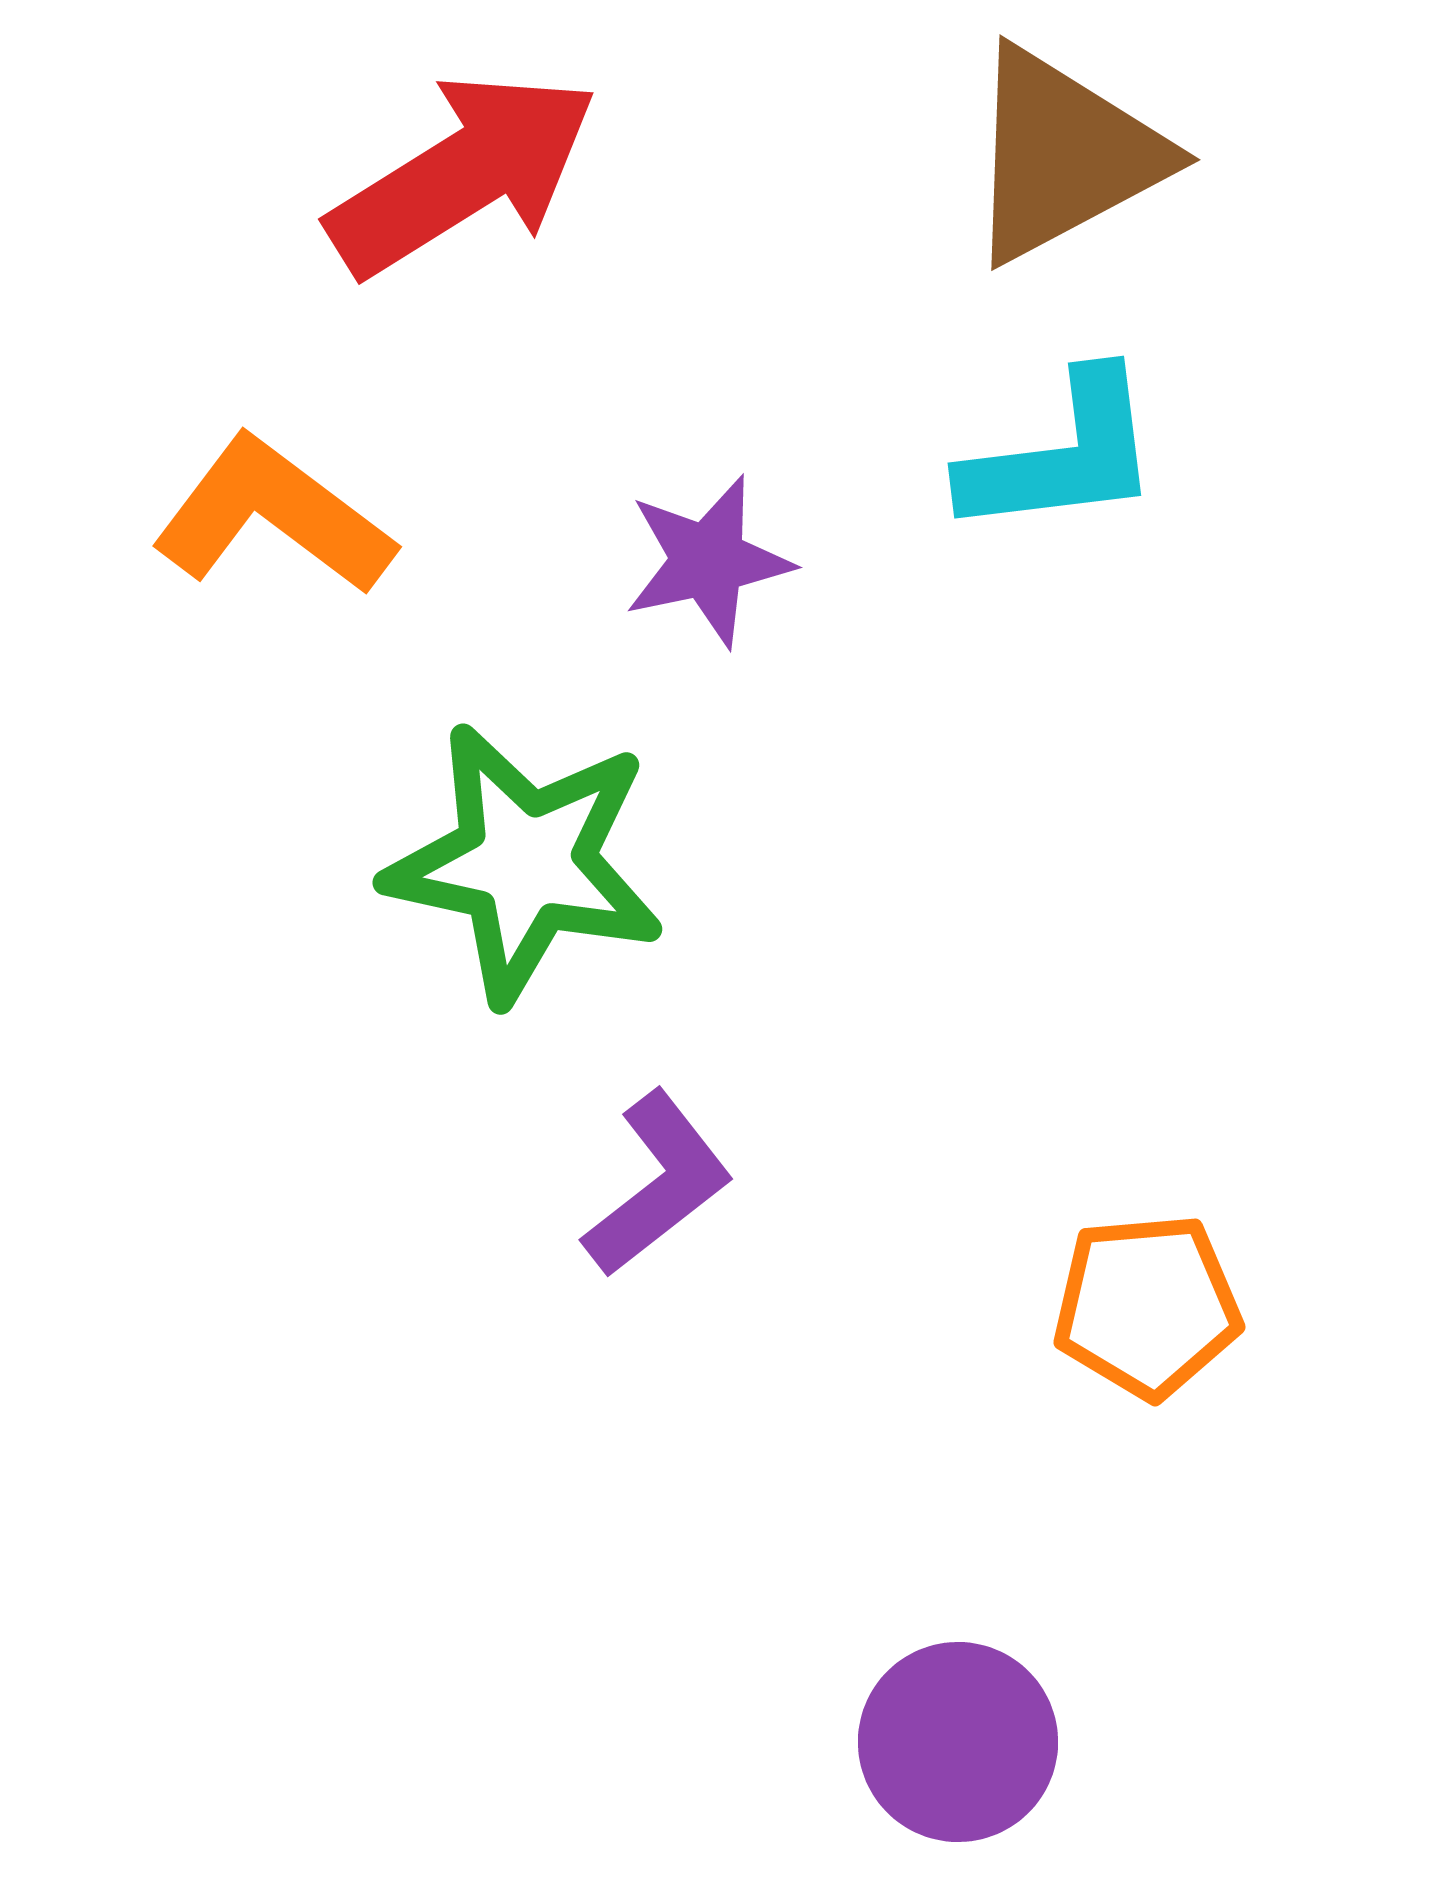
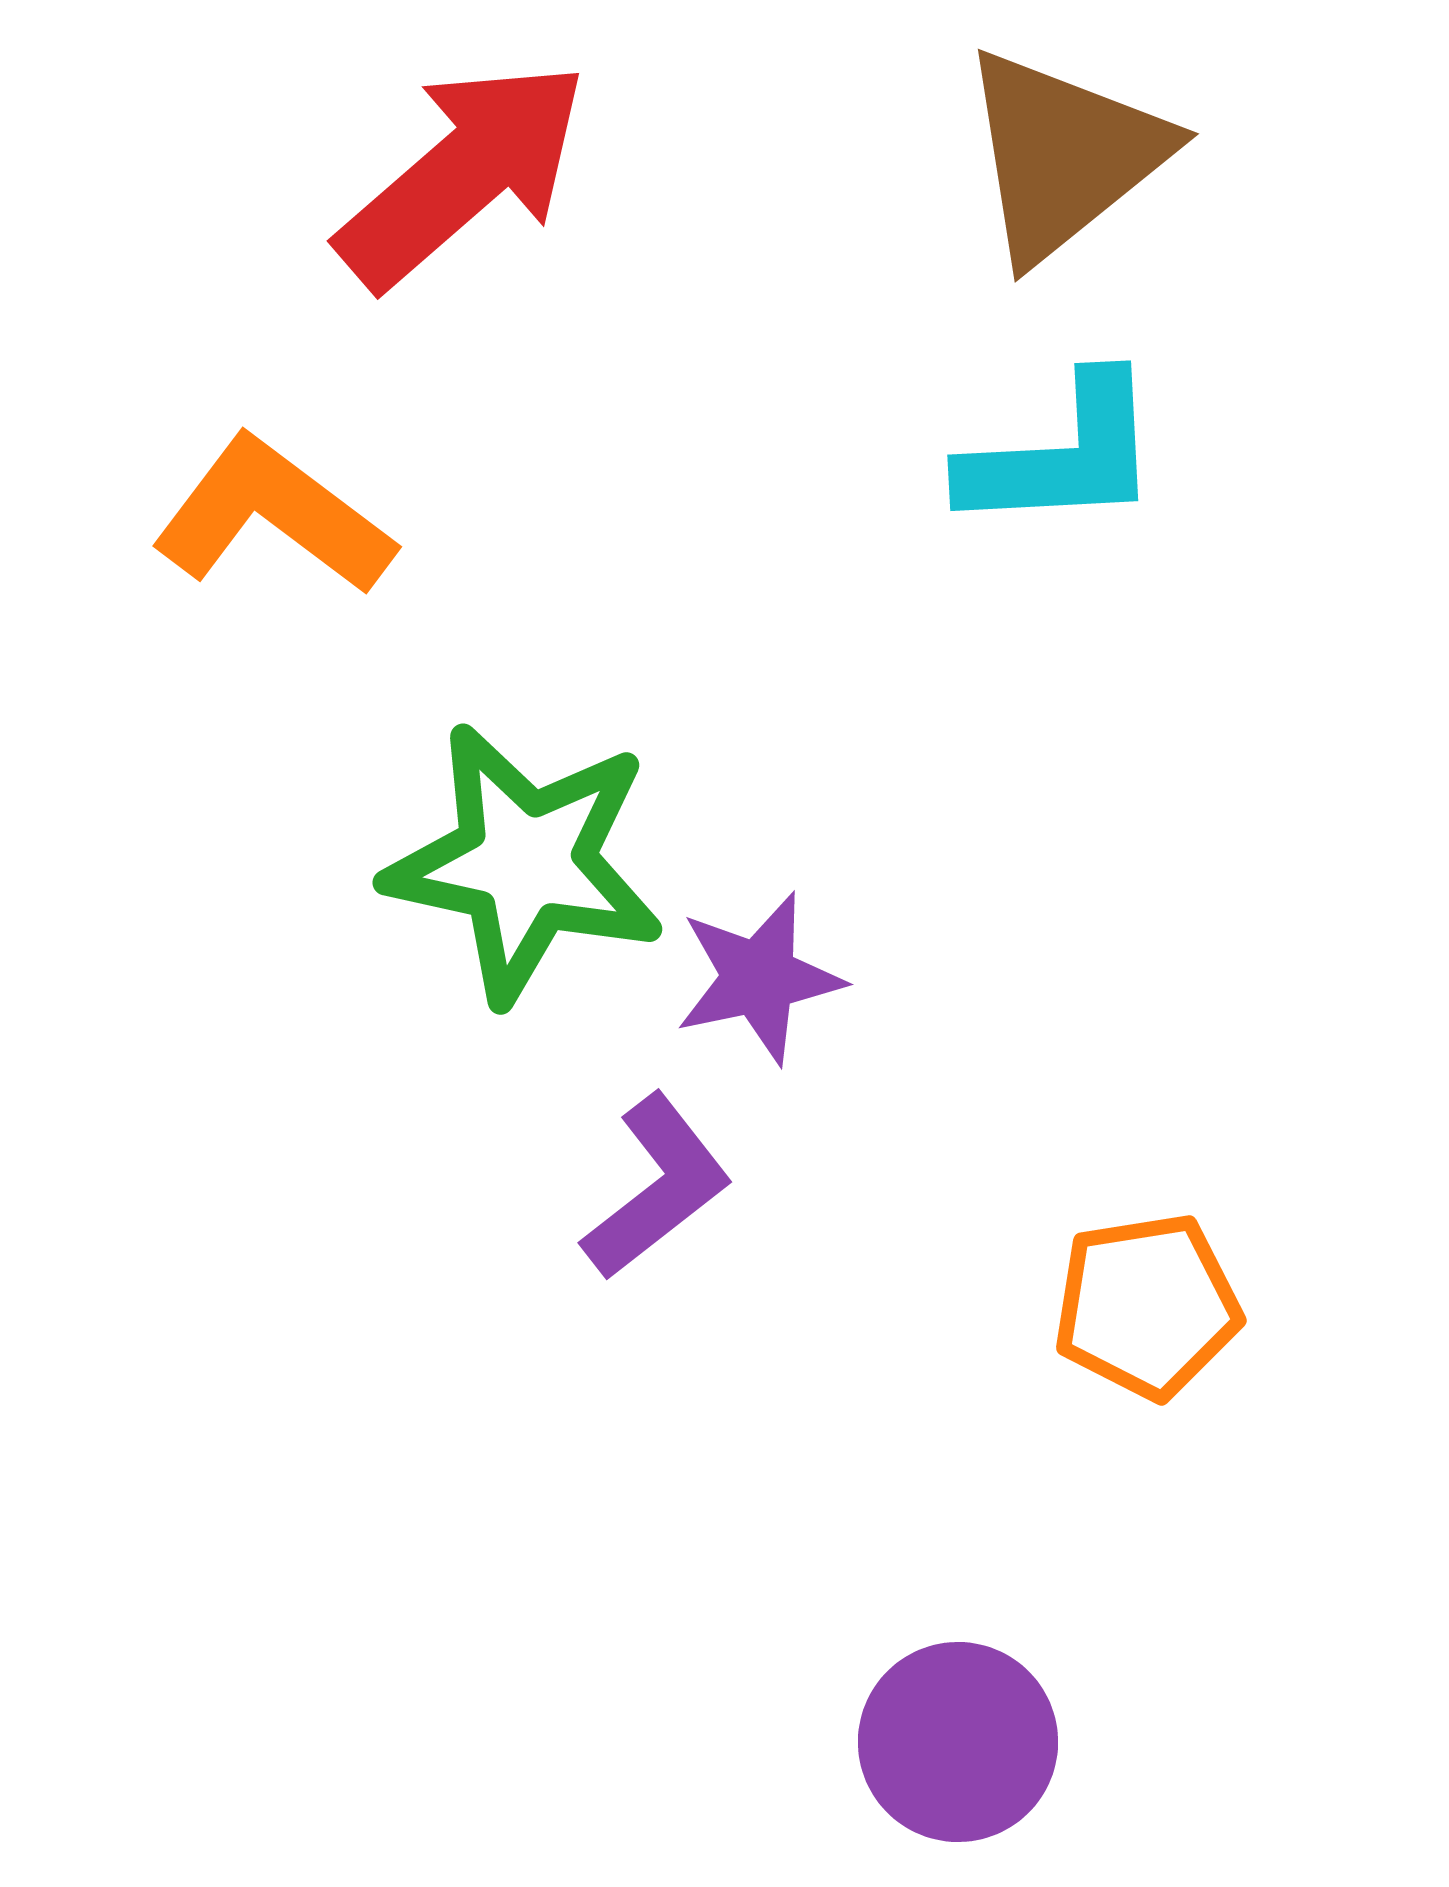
brown triangle: rotated 11 degrees counterclockwise
red arrow: rotated 9 degrees counterclockwise
cyan L-shape: rotated 4 degrees clockwise
purple star: moved 51 px right, 417 px down
purple L-shape: moved 1 px left, 3 px down
orange pentagon: rotated 4 degrees counterclockwise
